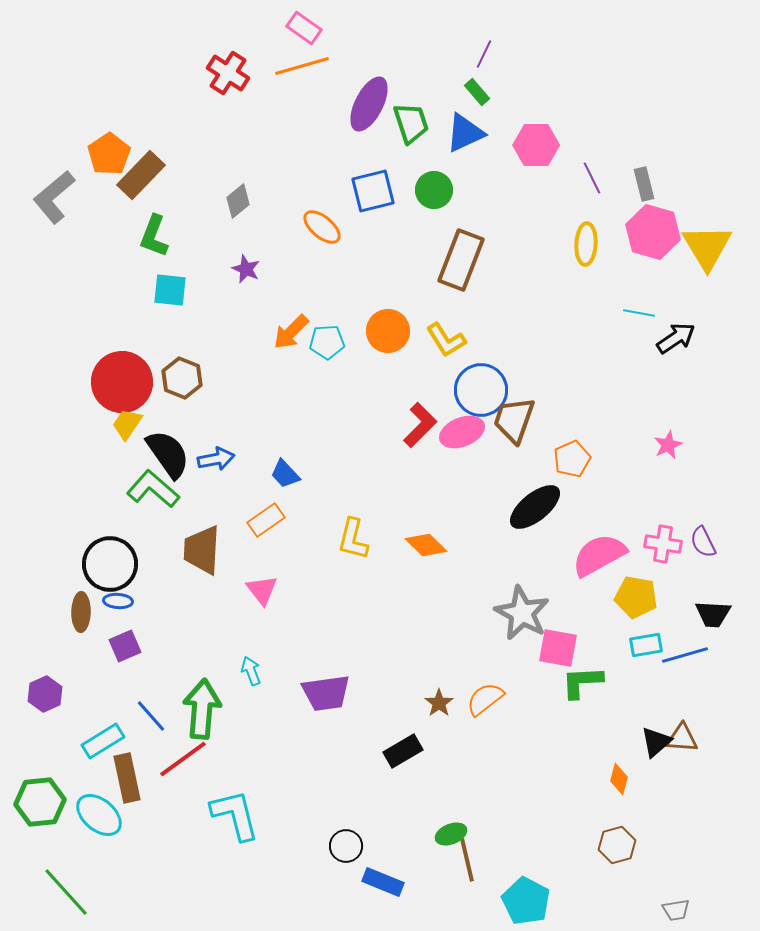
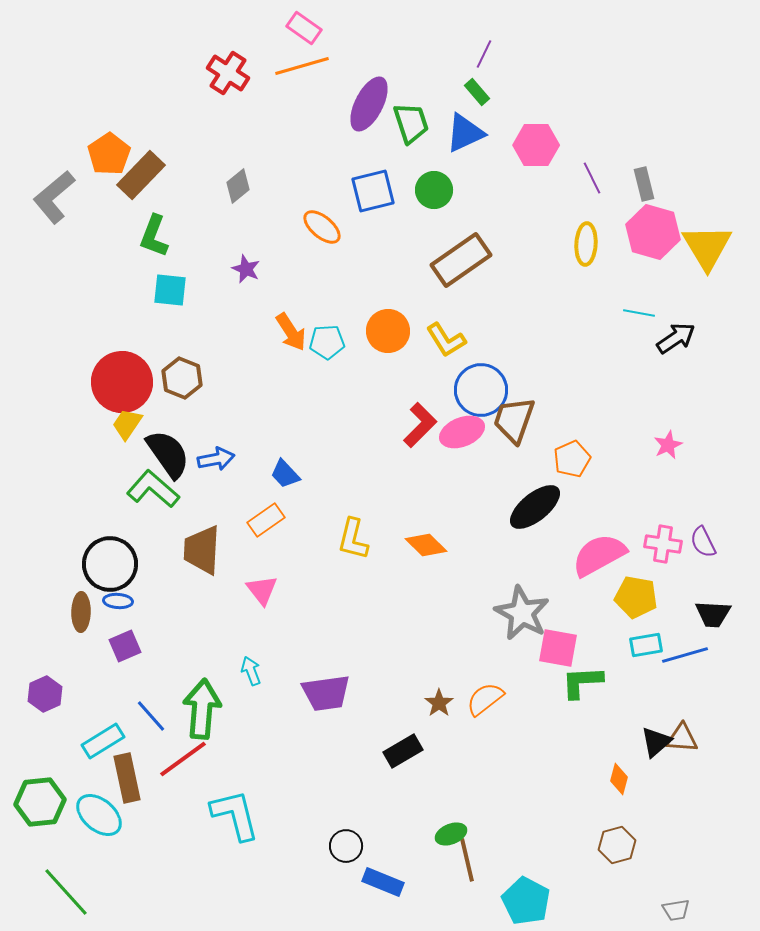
gray diamond at (238, 201): moved 15 px up
brown rectangle at (461, 260): rotated 34 degrees clockwise
orange arrow at (291, 332): rotated 78 degrees counterclockwise
